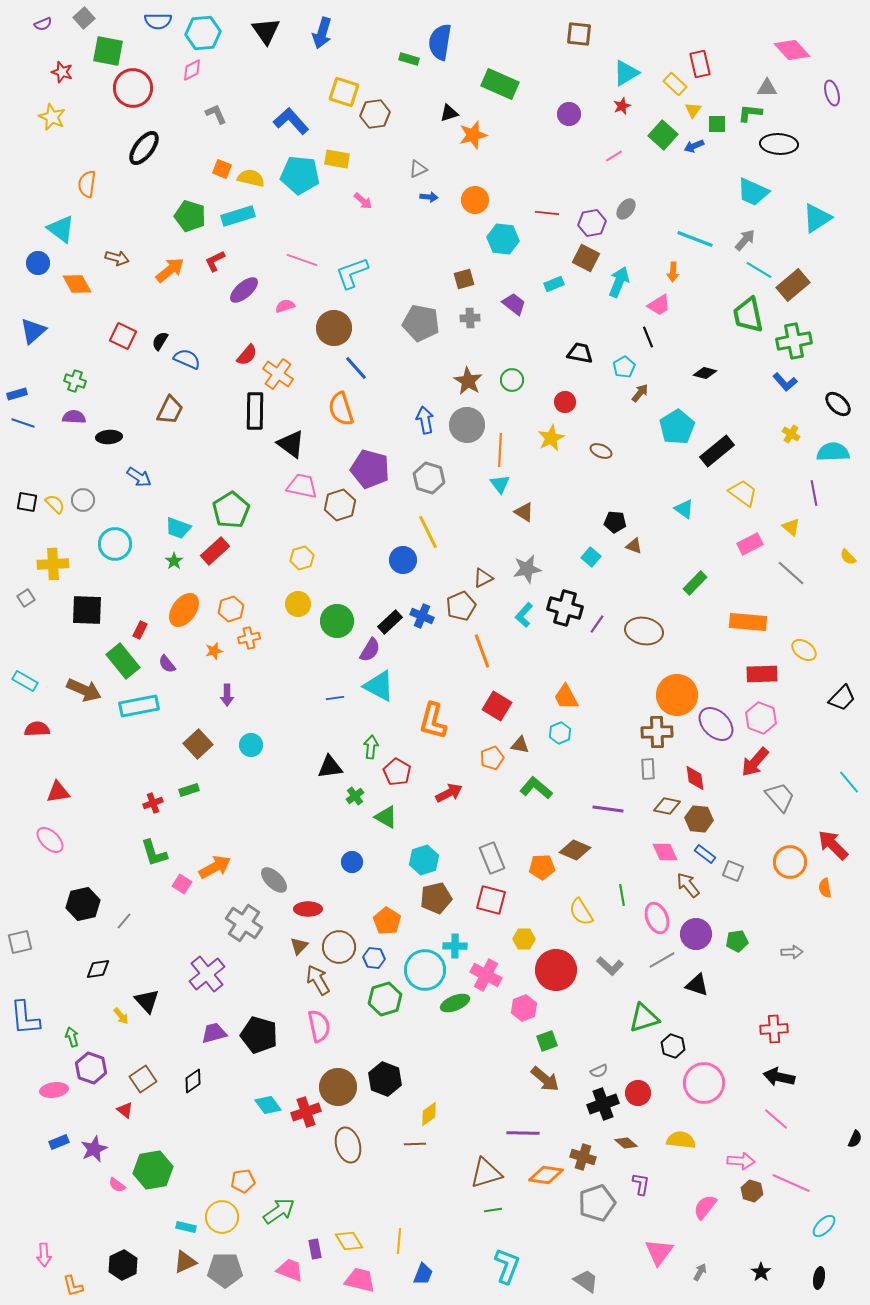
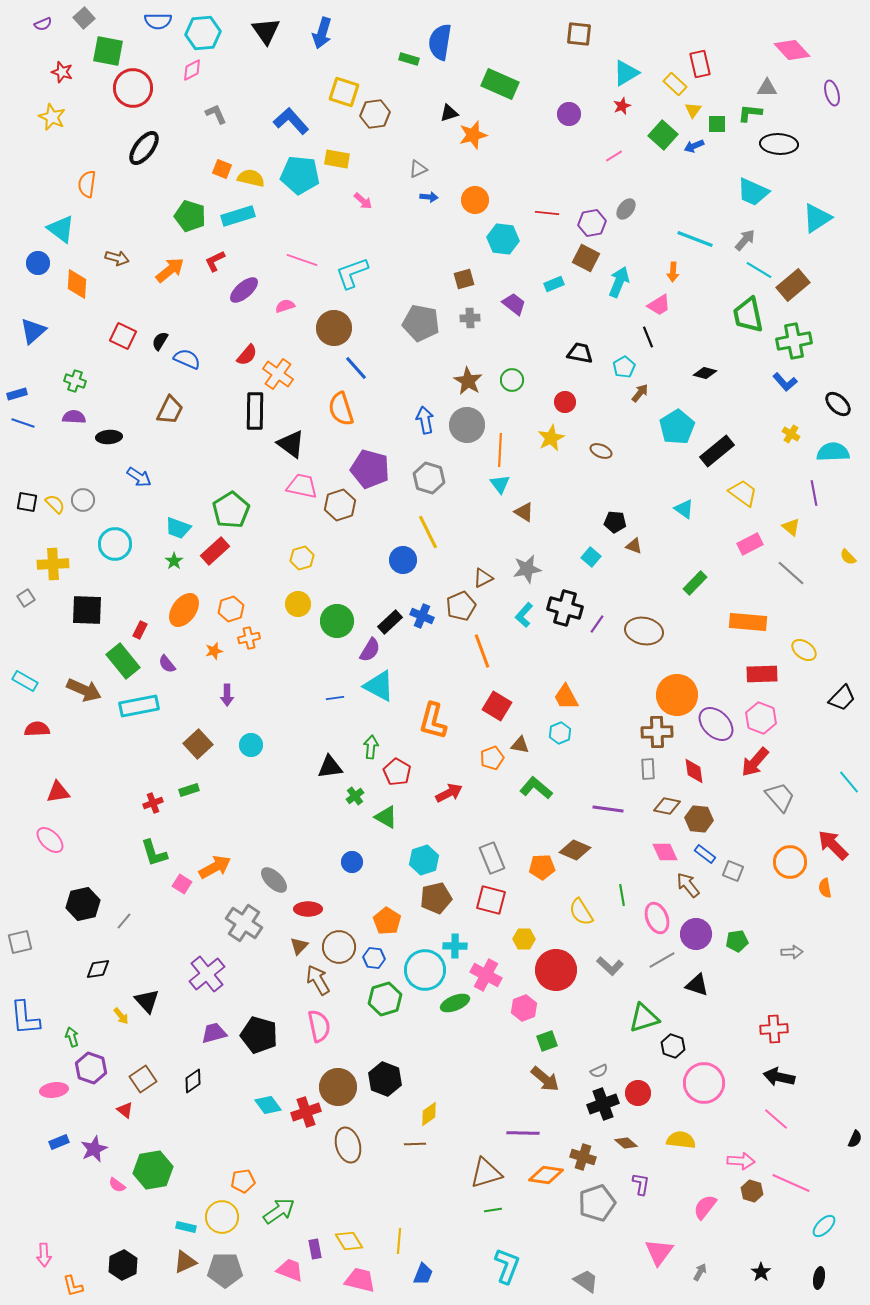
orange diamond at (77, 284): rotated 32 degrees clockwise
red diamond at (695, 778): moved 1 px left, 7 px up
